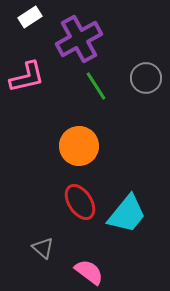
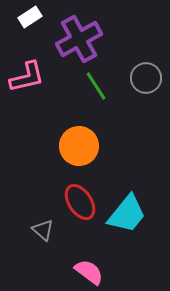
gray triangle: moved 18 px up
